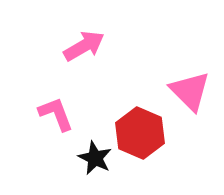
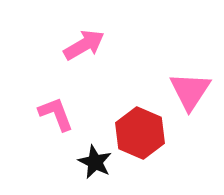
pink arrow: moved 1 px up
pink triangle: rotated 18 degrees clockwise
black star: moved 4 px down
